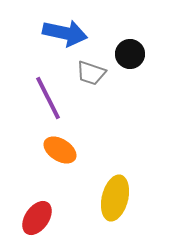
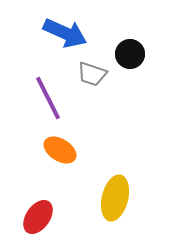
blue arrow: rotated 12 degrees clockwise
gray trapezoid: moved 1 px right, 1 px down
red ellipse: moved 1 px right, 1 px up
